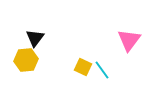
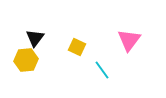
yellow square: moved 6 px left, 20 px up
